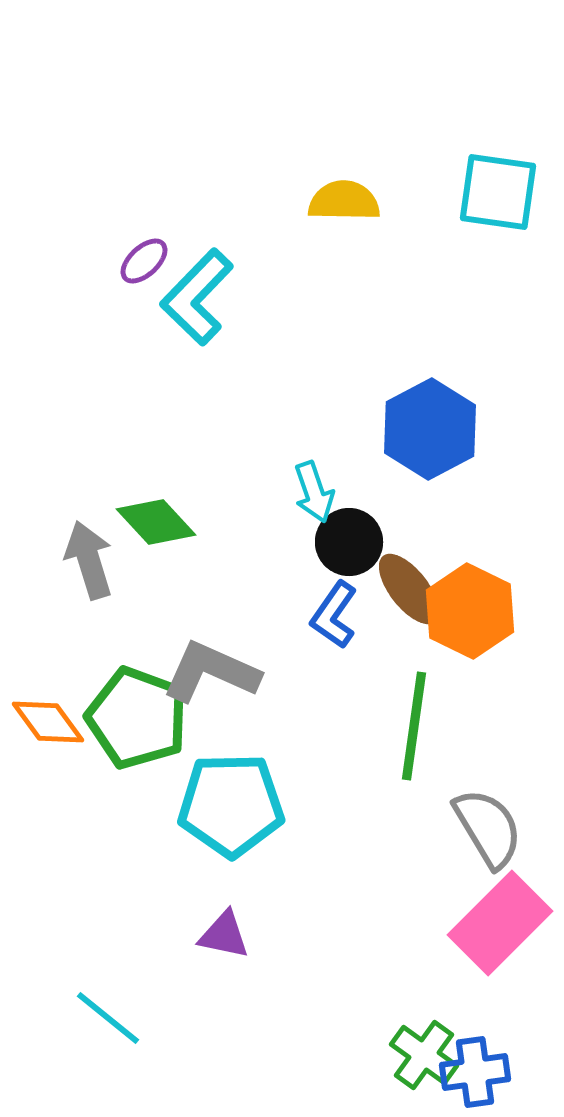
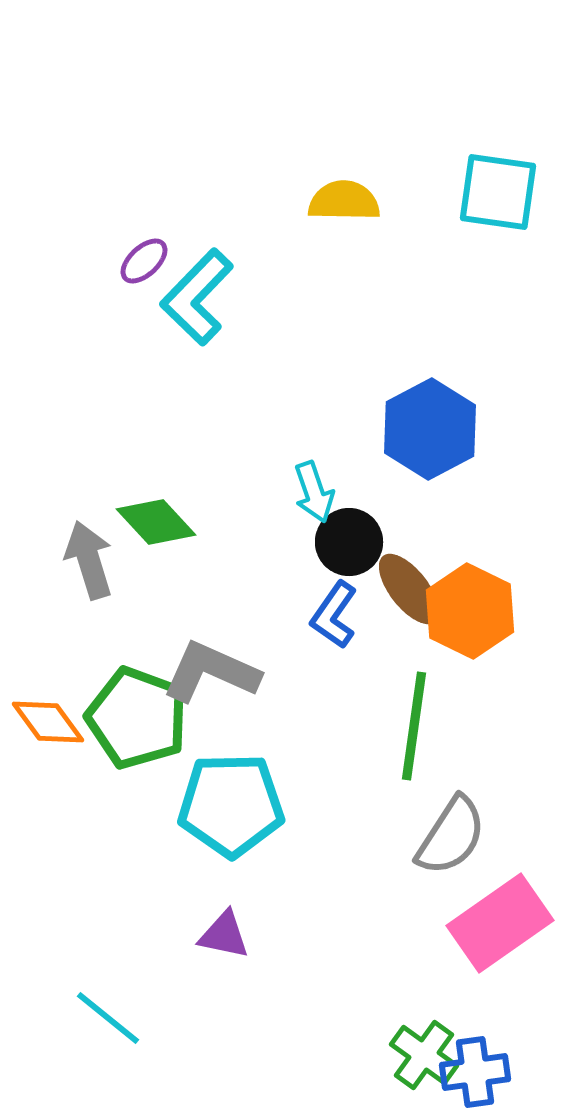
gray semicircle: moved 37 px left, 8 px down; rotated 64 degrees clockwise
pink rectangle: rotated 10 degrees clockwise
